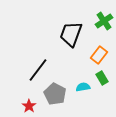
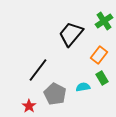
black trapezoid: rotated 20 degrees clockwise
